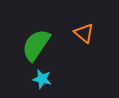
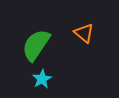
cyan star: rotated 30 degrees clockwise
